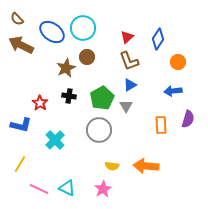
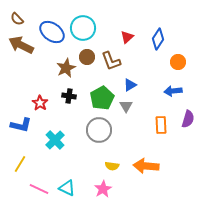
brown L-shape: moved 18 px left
